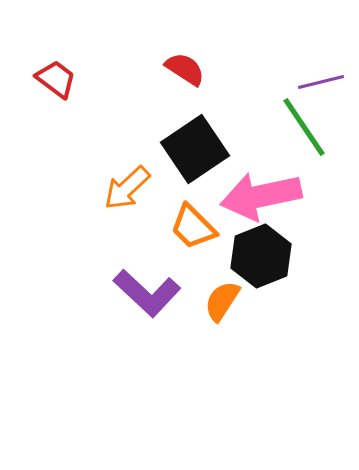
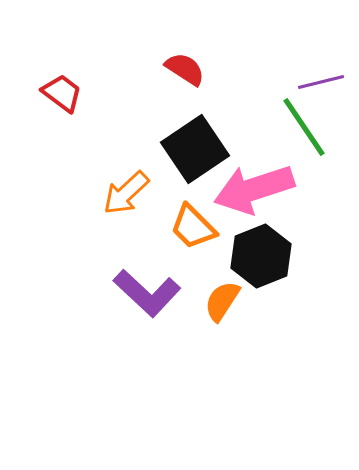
red trapezoid: moved 6 px right, 14 px down
orange arrow: moved 1 px left, 5 px down
pink arrow: moved 7 px left, 7 px up; rotated 6 degrees counterclockwise
